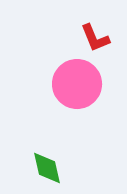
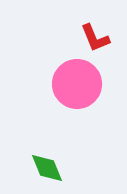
green diamond: rotated 9 degrees counterclockwise
